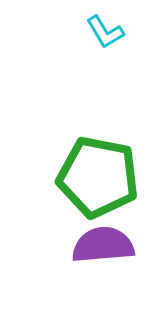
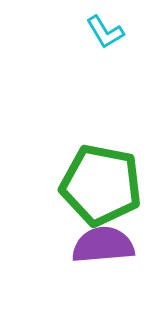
green pentagon: moved 3 px right, 8 px down
